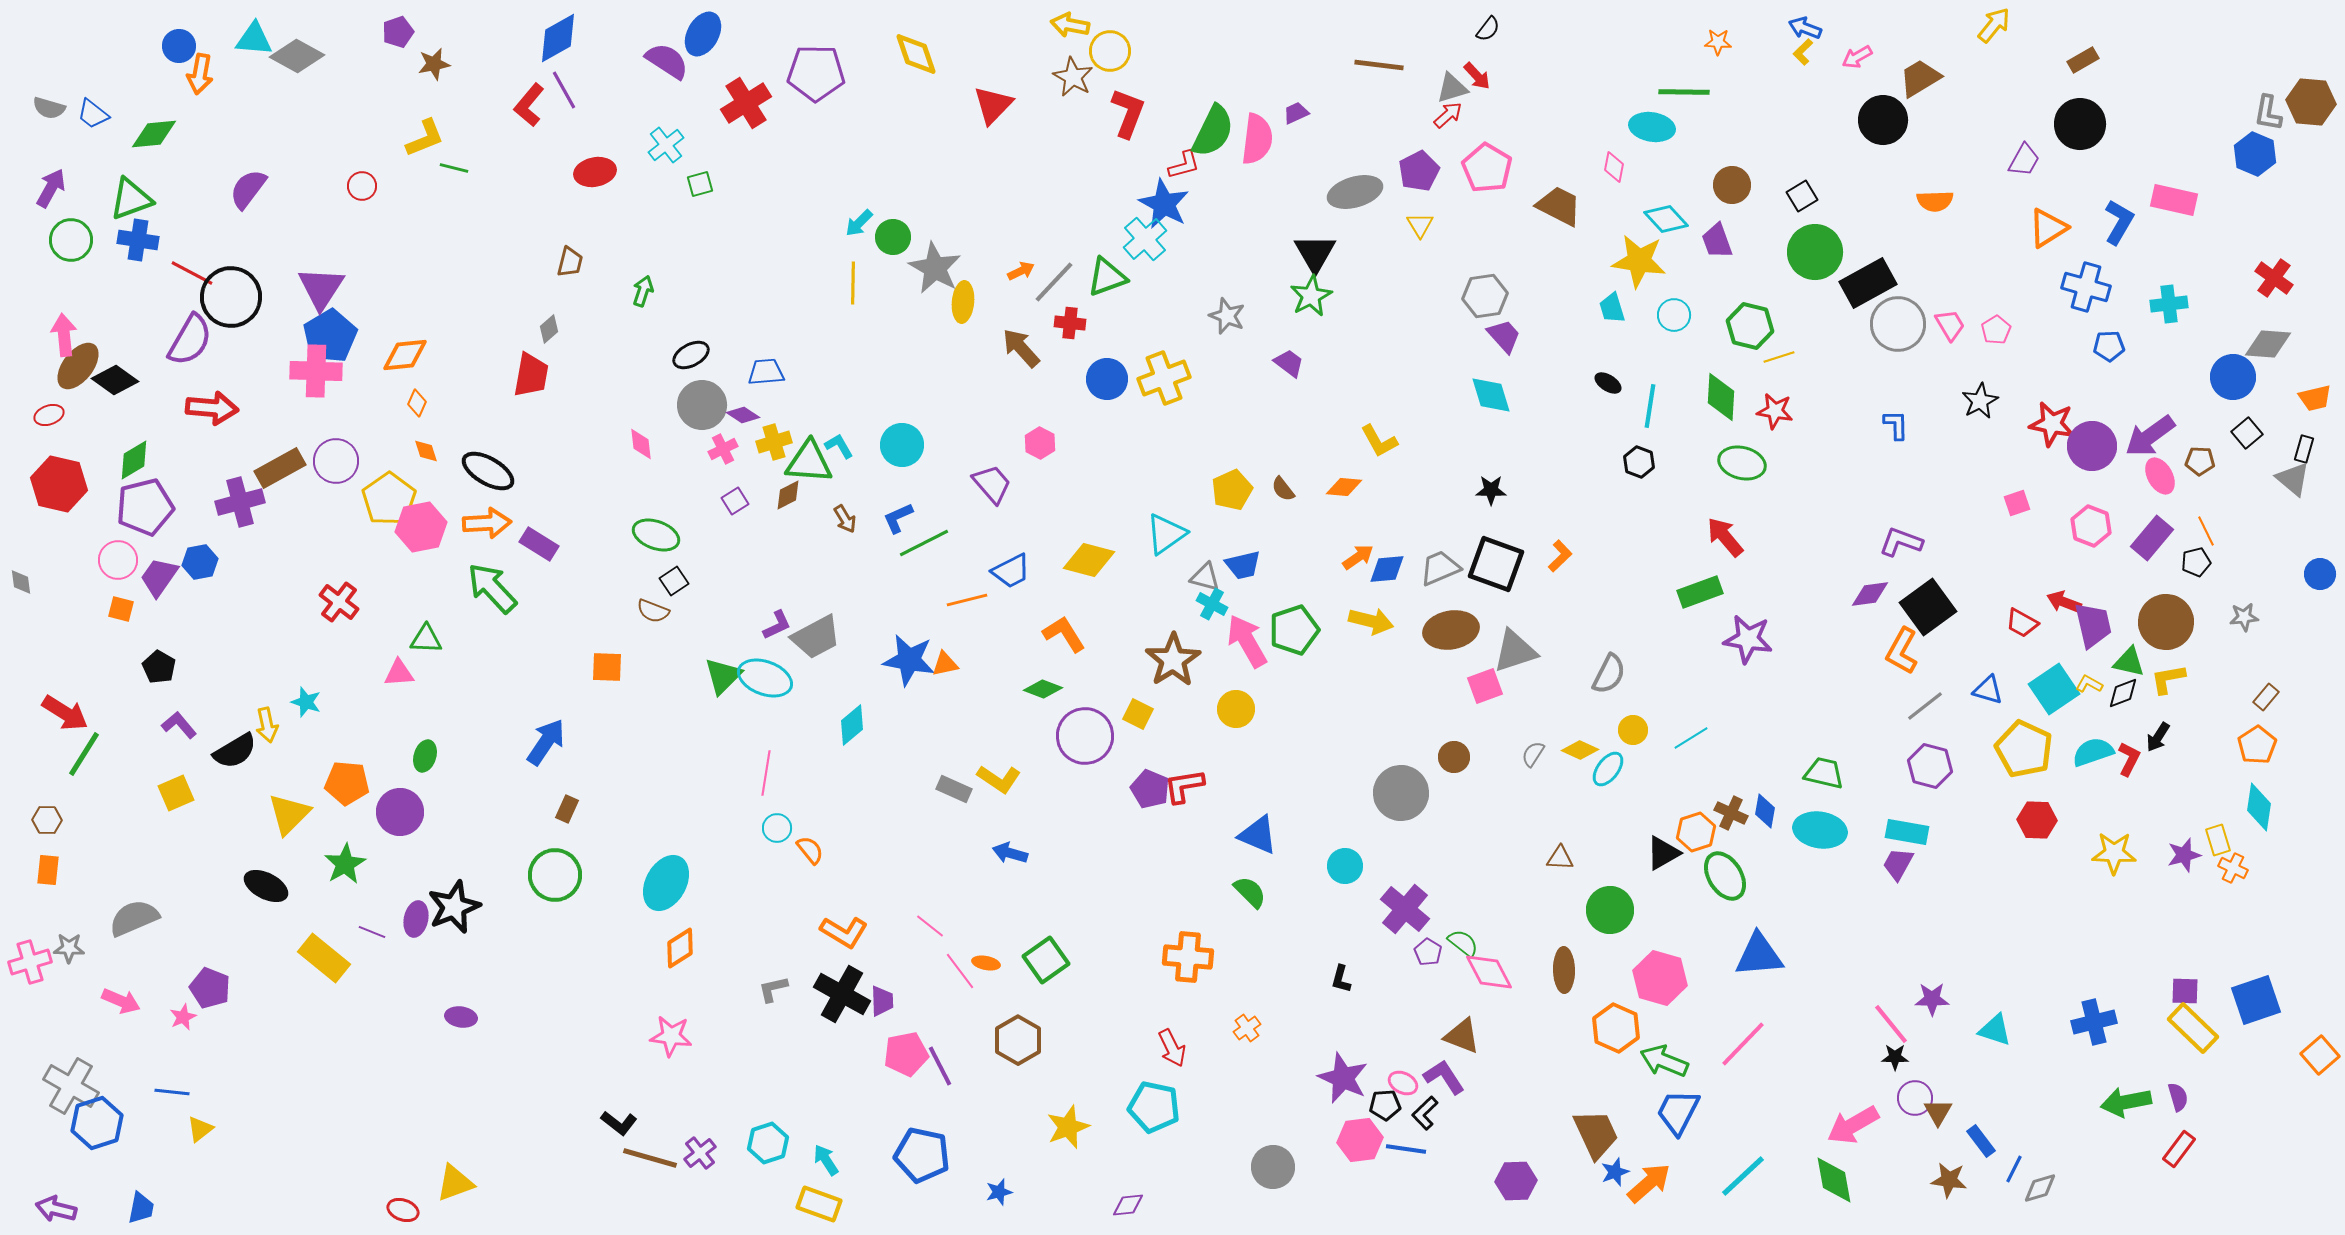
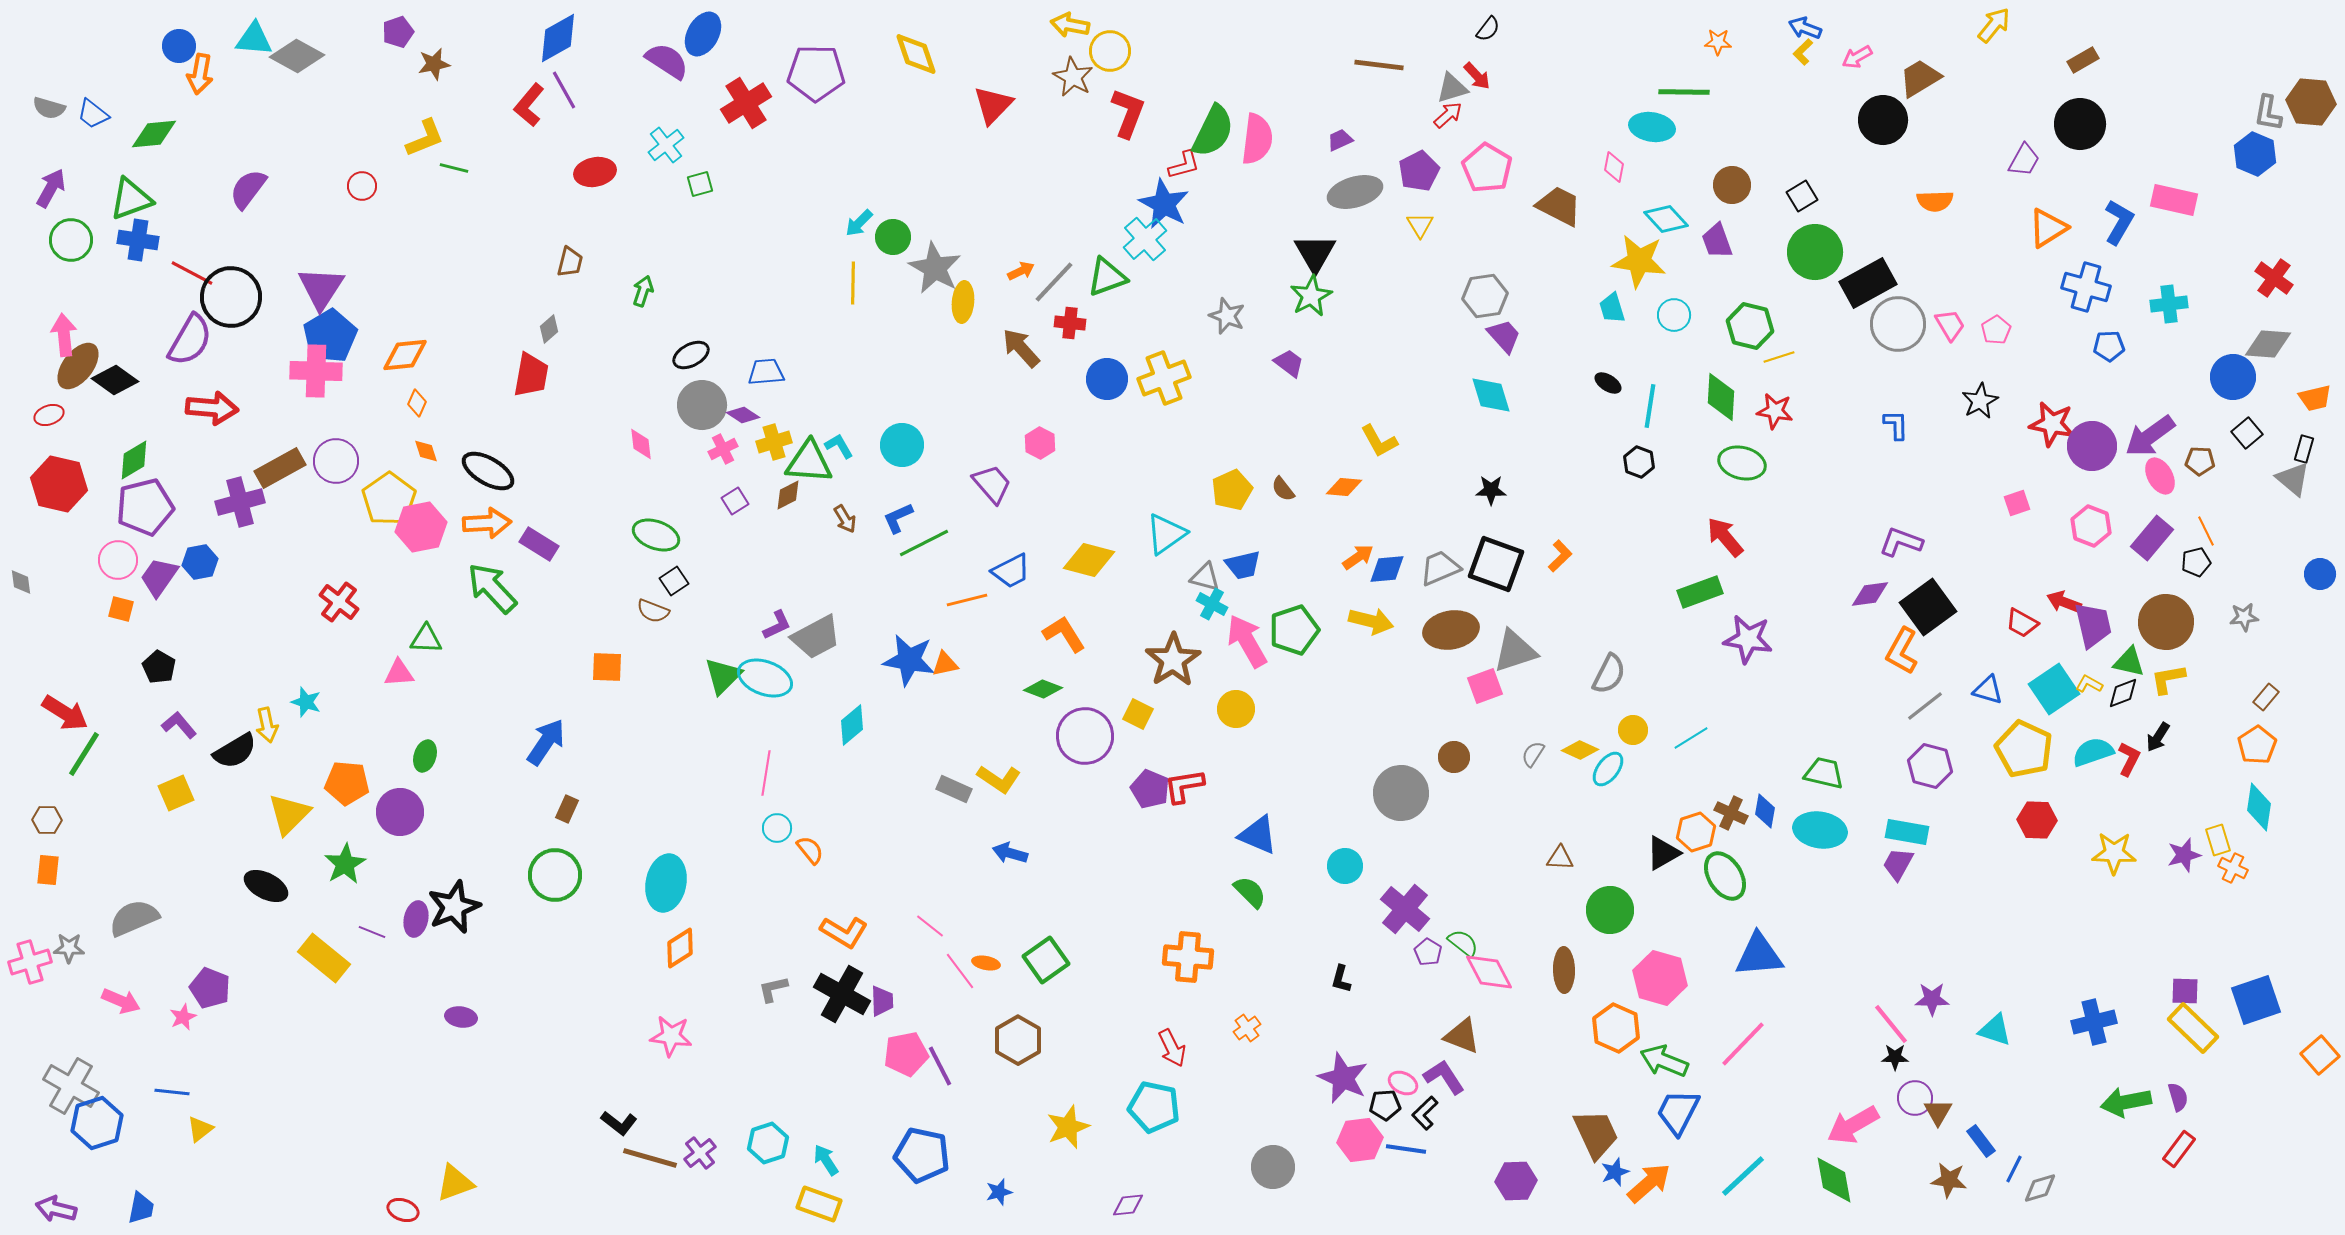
purple trapezoid at (1296, 113): moved 44 px right, 27 px down
cyan ellipse at (666, 883): rotated 18 degrees counterclockwise
